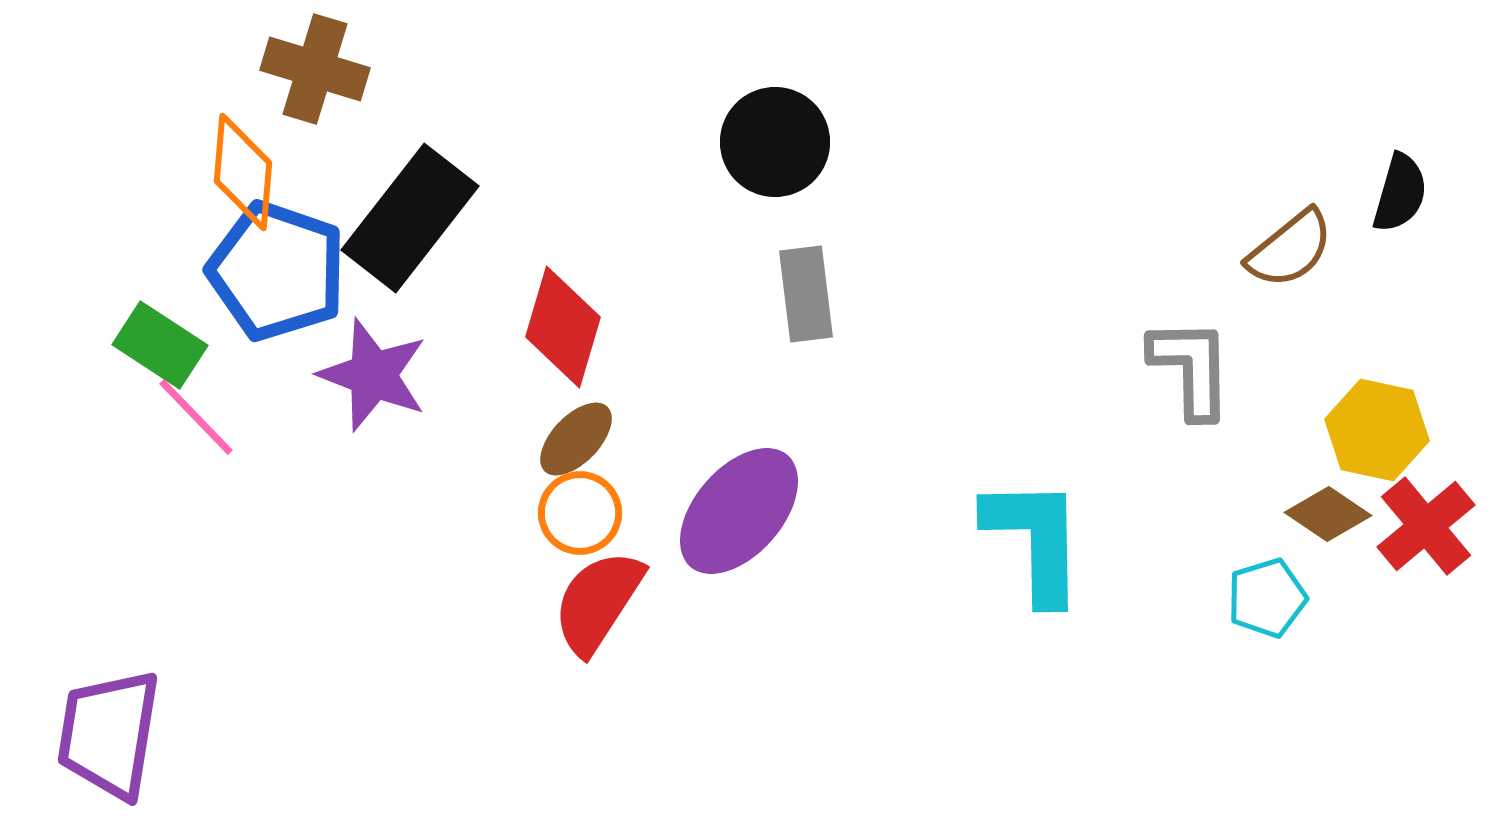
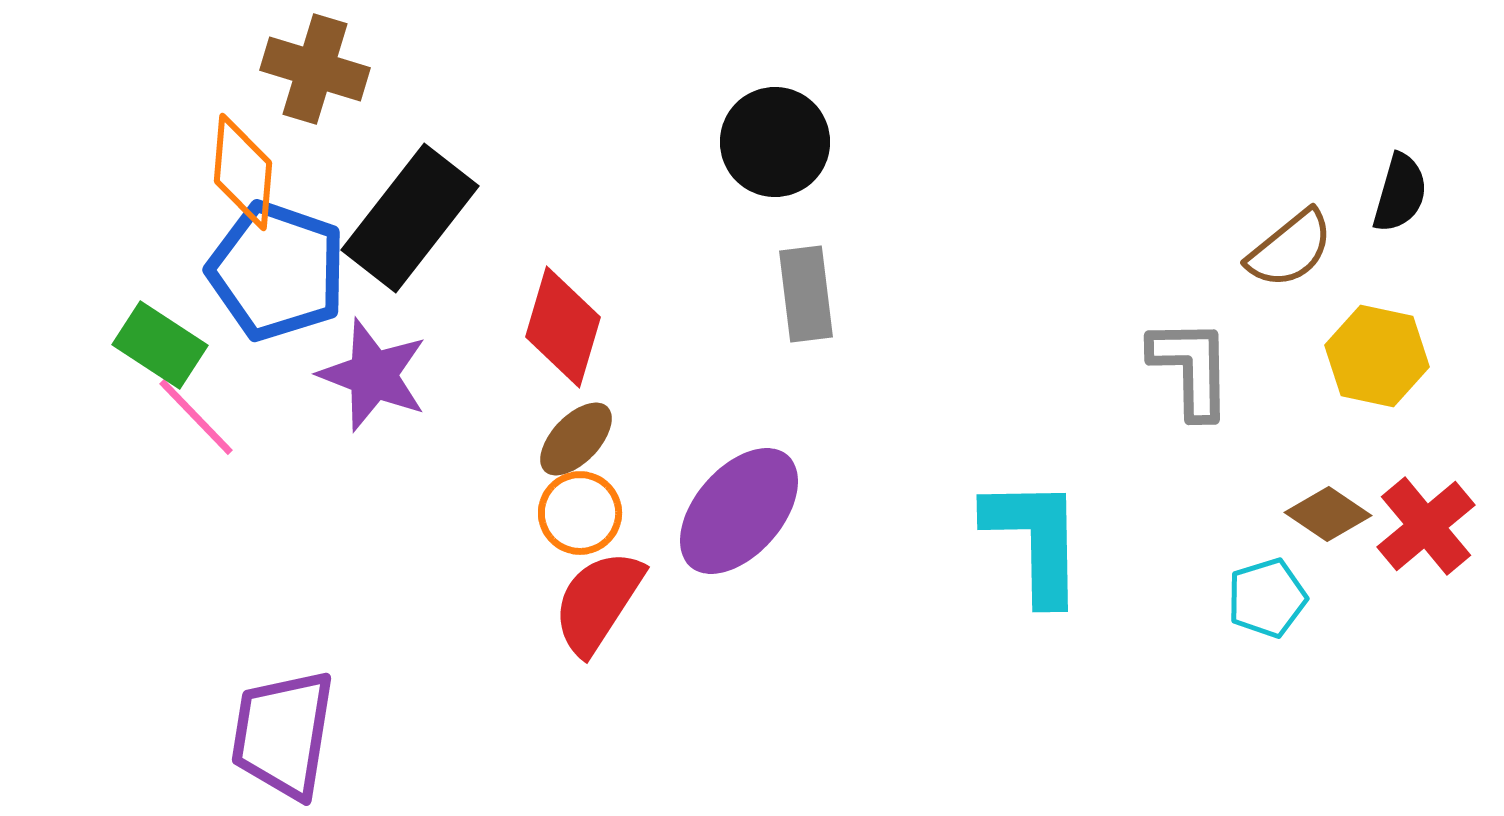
yellow hexagon: moved 74 px up
purple trapezoid: moved 174 px right
